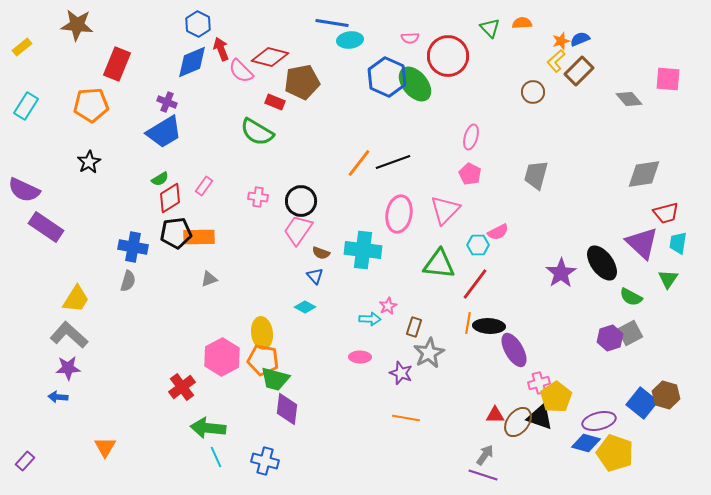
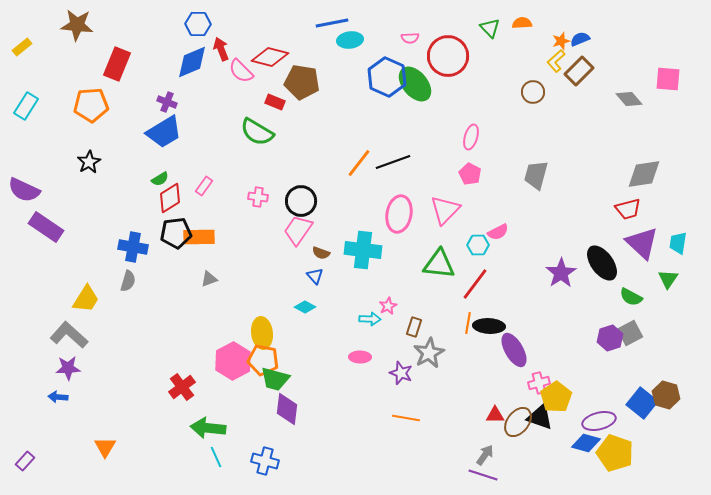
blue line at (332, 23): rotated 20 degrees counterclockwise
blue hexagon at (198, 24): rotated 25 degrees counterclockwise
brown pentagon at (302, 82): rotated 20 degrees clockwise
red trapezoid at (666, 213): moved 38 px left, 4 px up
yellow trapezoid at (76, 299): moved 10 px right
pink hexagon at (222, 357): moved 11 px right, 4 px down
